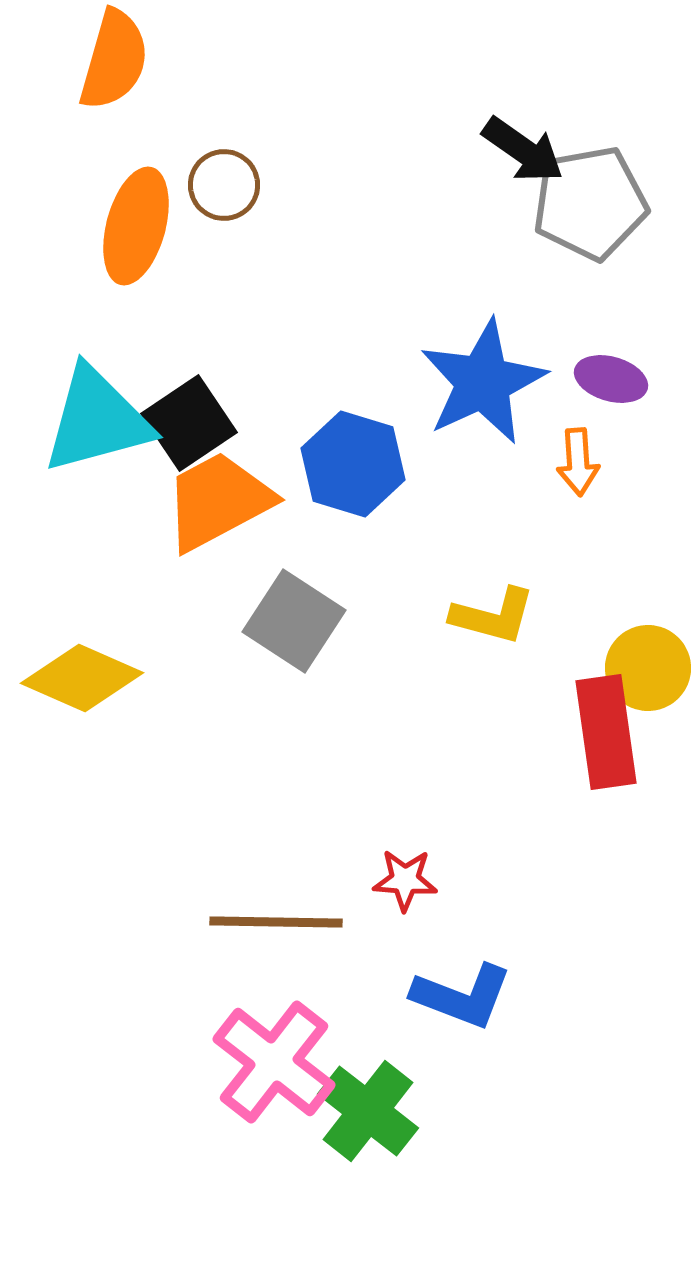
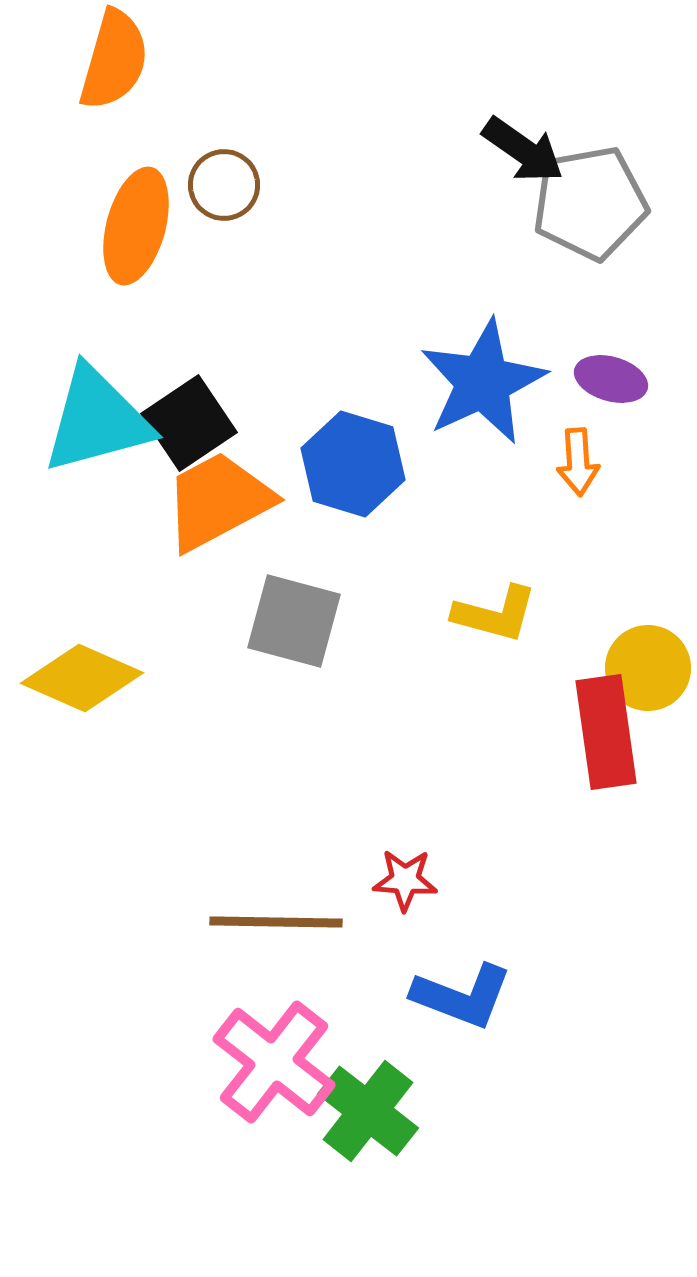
yellow L-shape: moved 2 px right, 2 px up
gray square: rotated 18 degrees counterclockwise
